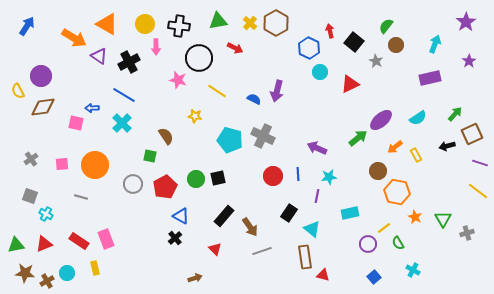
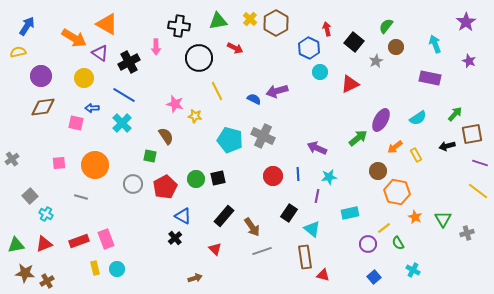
yellow cross at (250, 23): moved 4 px up
yellow circle at (145, 24): moved 61 px left, 54 px down
red arrow at (330, 31): moved 3 px left, 2 px up
cyan arrow at (435, 44): rotated 42 degrees counterclockwise
brown circle at (396, 45): moved 2 px down
purple triangle at (99, 56): moved 1 px right, 3 px up
gray star at (376, 61): rotated 16 degrees clockwise
purple star at (469, 61): rotated 16 degrees counterclockwise
purple rectangle at (430, 78): rotated 25 degrees clockwise
pink star at (178, 80): moved 3 px left, 24 px down
yellow semicircle at (18, 91): moved 39 px up; rotated 105 degrees clockwise
yellow line at (217, 91): rotated 30 degrees clockwise
purple arrow at (277, 91): rotated 60 degrees clockwise
purple ellipse at (381, 120): rotated 20 degrees counterclockwise
brown square at (472, 134): rotated 15 degrees clockwise
gray cross at (31, 159): moved 19 px left
pink square at (62, 164): moved 3 px left, 1 px up
gray square at (30, 196): rotated 28 degrees clockwise
blue triangle at (181, 216): moved 2 px right
brown arrow at (250, 227): moved 2 px right
red rectangle at (79, 241): rotated 54 degrees counterclockwise
cyan circle at (67, 273): moved 50 px right, 4 px up
